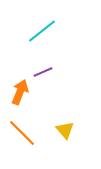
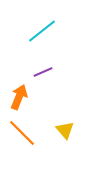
orange arrow: moved 1 px left, 5 px down
